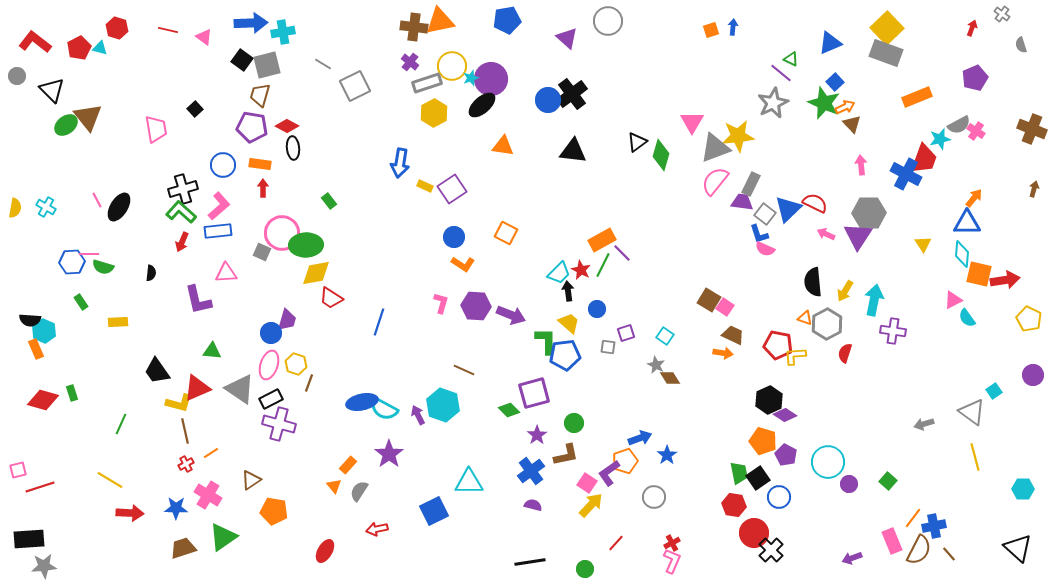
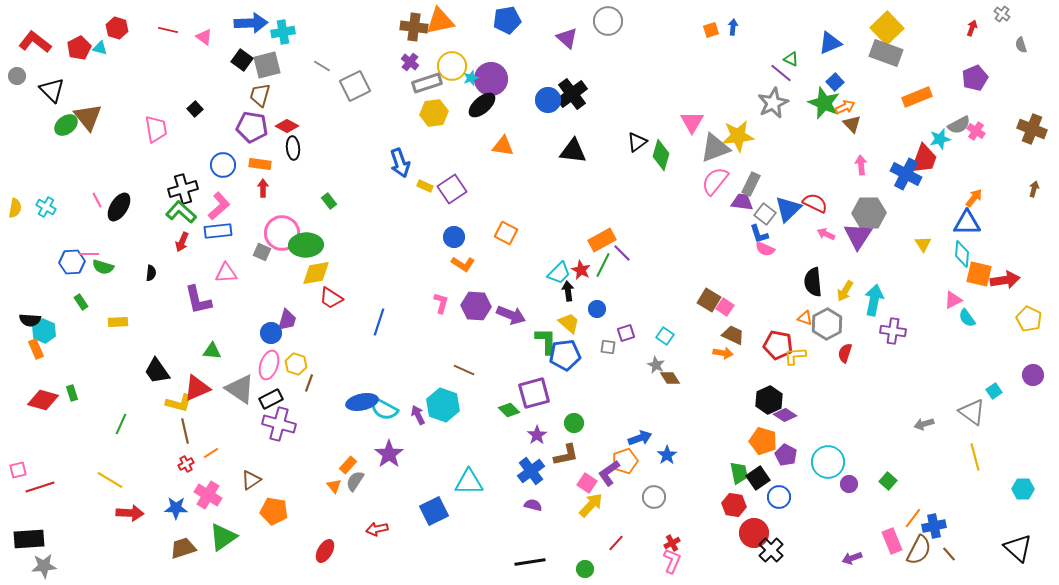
gray line at (323, 64): moved 1 px left, 2 px down
yellow hexagon at (434, 113): rotated 20 degrees clockwise
blue arrow at (400, 163): rotated 28 degrees counterclockwise
gray semicircle at (359, 491): moved 4 px left, 10 px up
